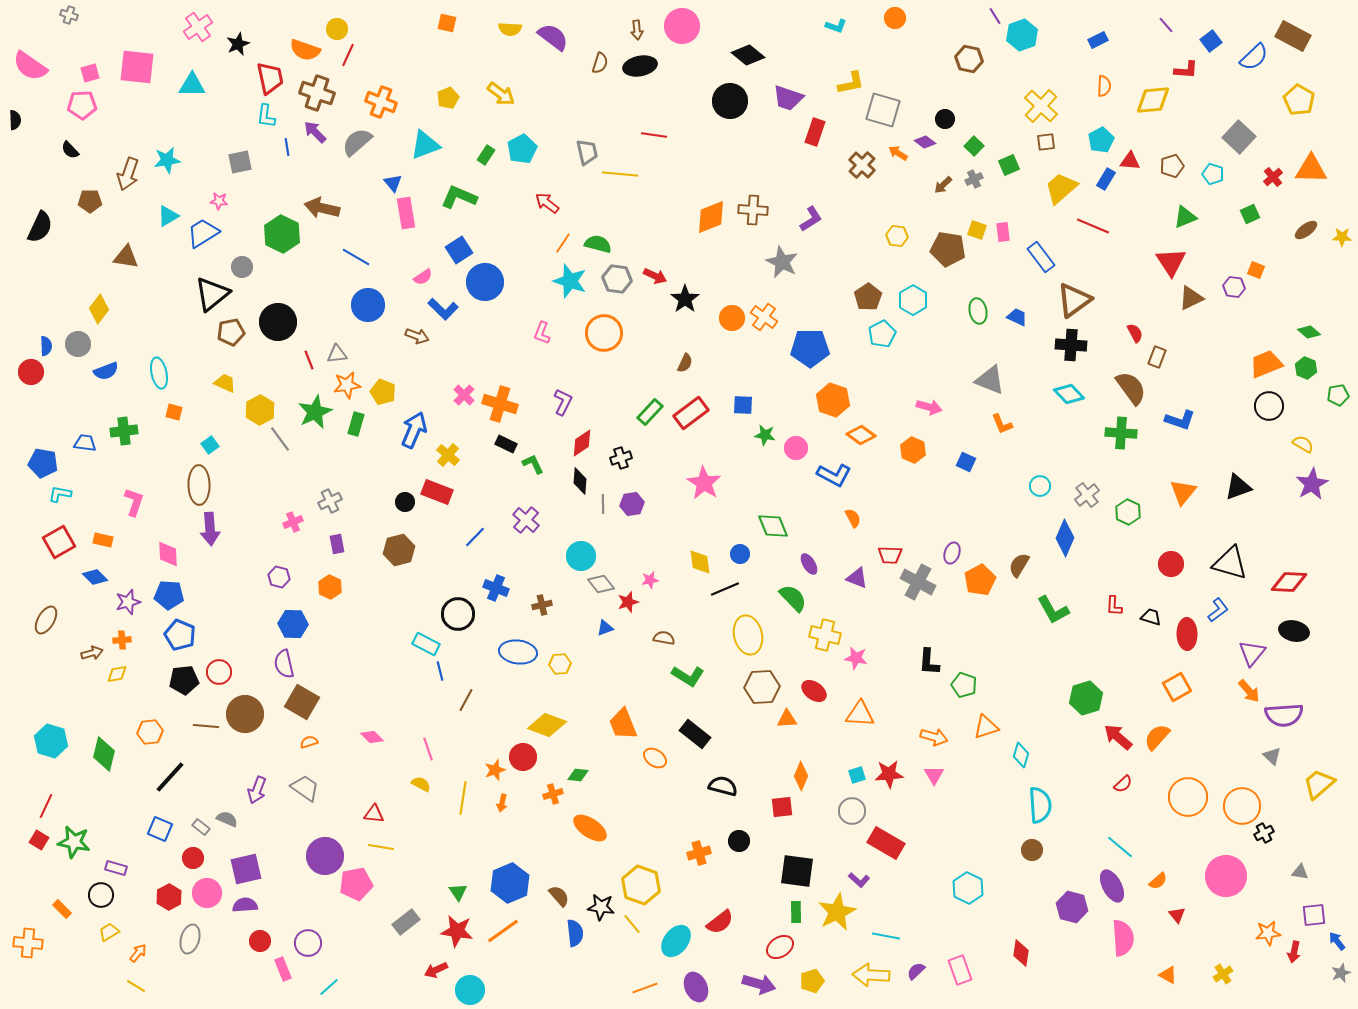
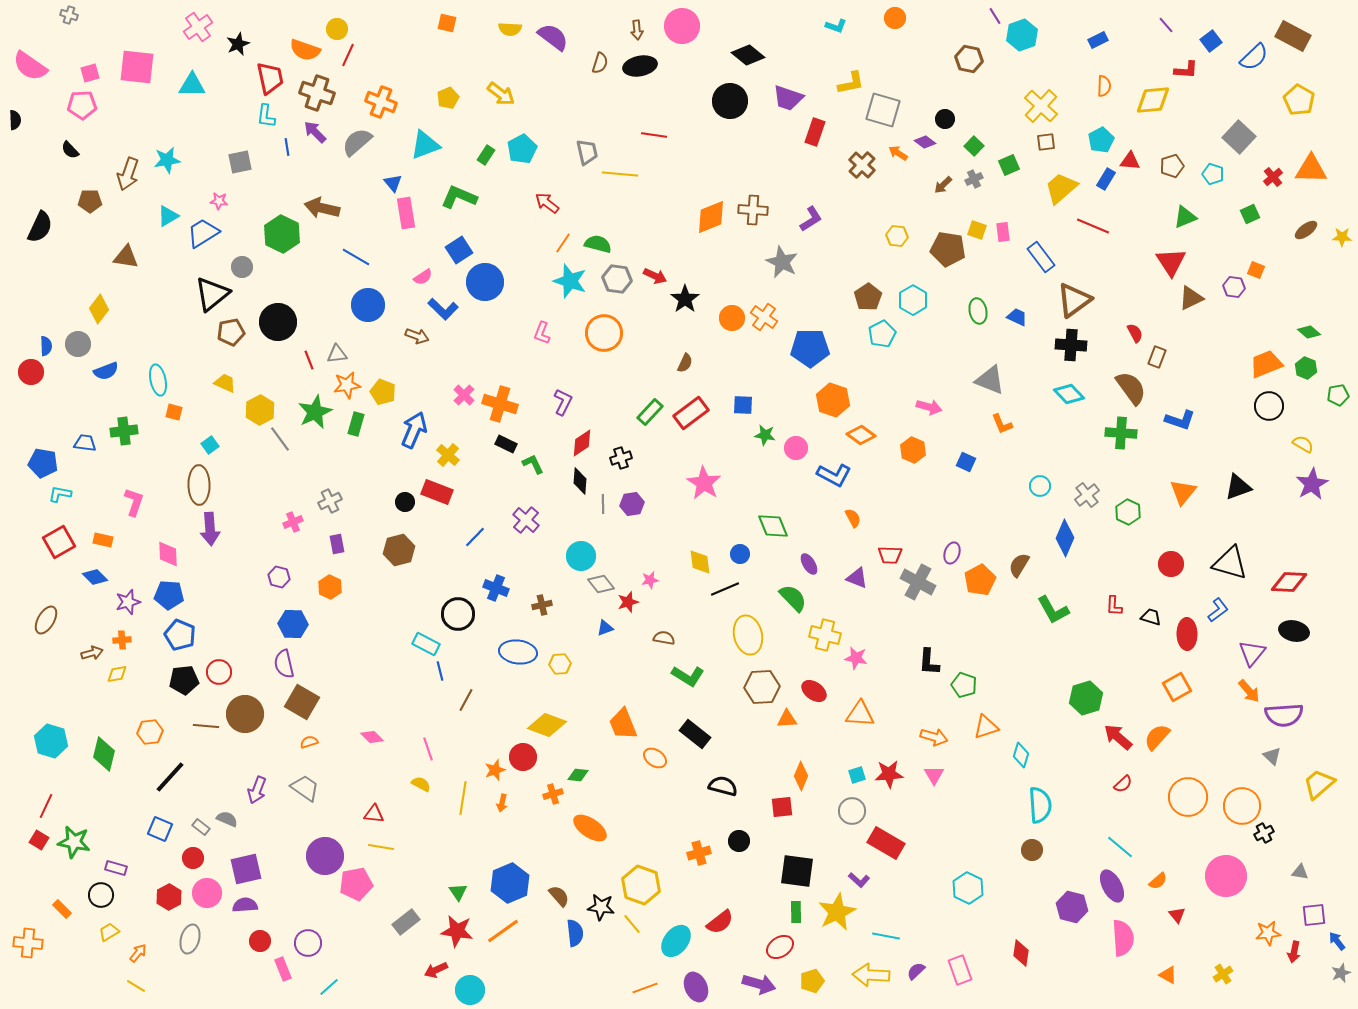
cyan ellipse at (159, 373): moved 1 px left, 7 px down
